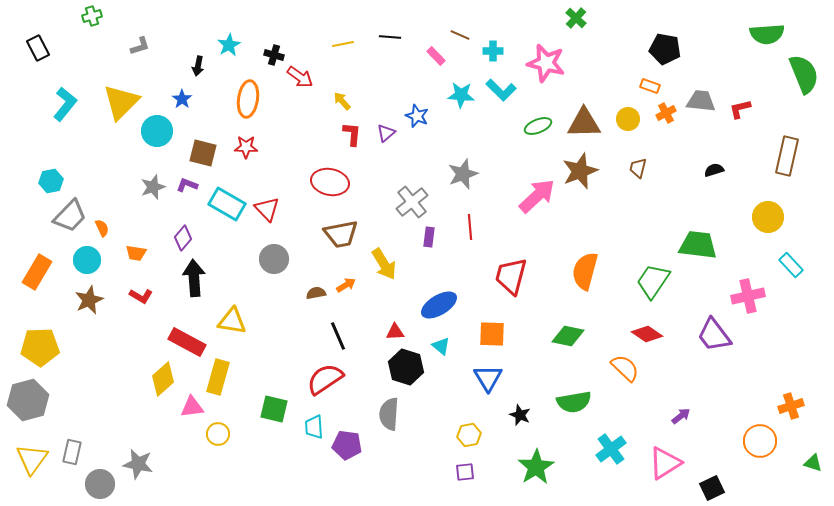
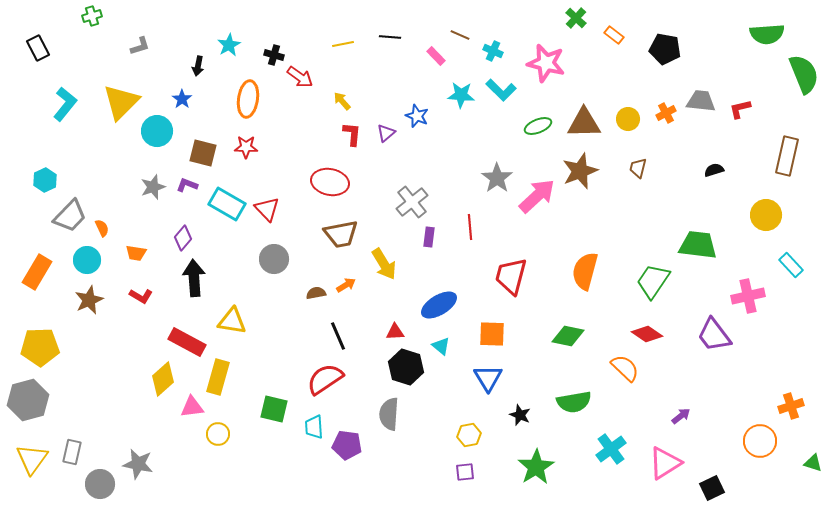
cyan cross at (493, 51): rotated 24 degrees clockwise
orange rectangle at (650, 86): moved 36 px left, 51 px up; rotated 18 degrees clockwise
gray star at (463, 174): moved 34 px right, 4 px down; rotated 16 degrees counterclockwise
cyan hexagon at (51, 181): moved 6 px left, 1 px up; rotated 15 degrees counterclockwise
yellow circle at (768, 217): moved 2 px left, 2 px up
